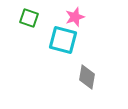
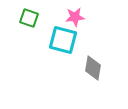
pink star: rotated 12 degrees clockwise
gray diamond: moved 6 px right, 9 px up
